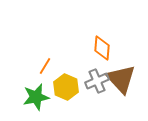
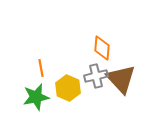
orange line: moved 4 px left, 2 px down; rotated 42 degrees counterclockwise
gray cross: moved 1 px left, 5 px up; rotated 10 degrees clockwise
yellow hexagon: moved 2 px right, 1 px down
